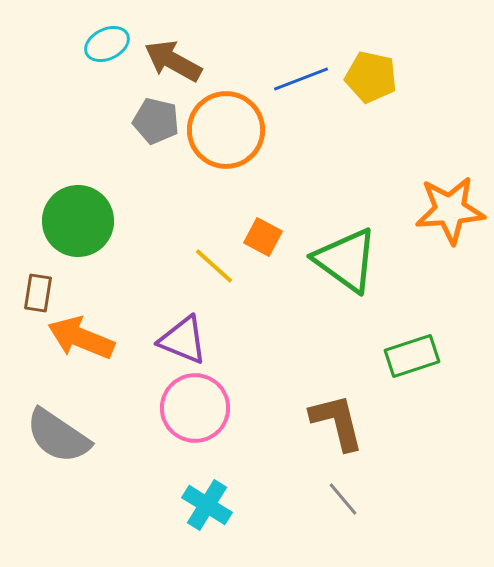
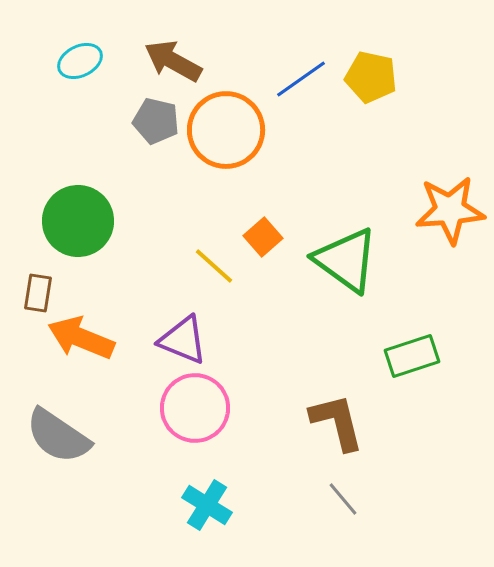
cyan ellipse: moved 27 px left, 17 px down
blue line: rotated 14 degrees counterclockwise
orange square: rotated 21 degrees clockwise
